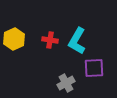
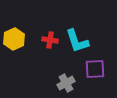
cyan L-shape: rotated 48 degrees counterclockwise
purple square: moved 1 px right, 1 px down
